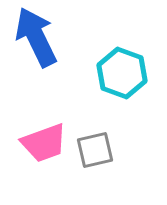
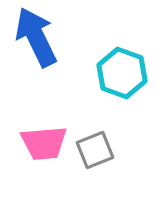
pink trapezoid: rotated 15 degrees clockwise
gray square: rotated 9 degrees counterclockwise
